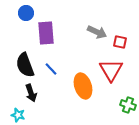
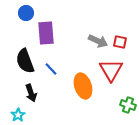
gray arrow: moved 1 px right, 9 px down
black semicircle: moved 4 px up
cyan star: rotated 24 degrees clockwise
